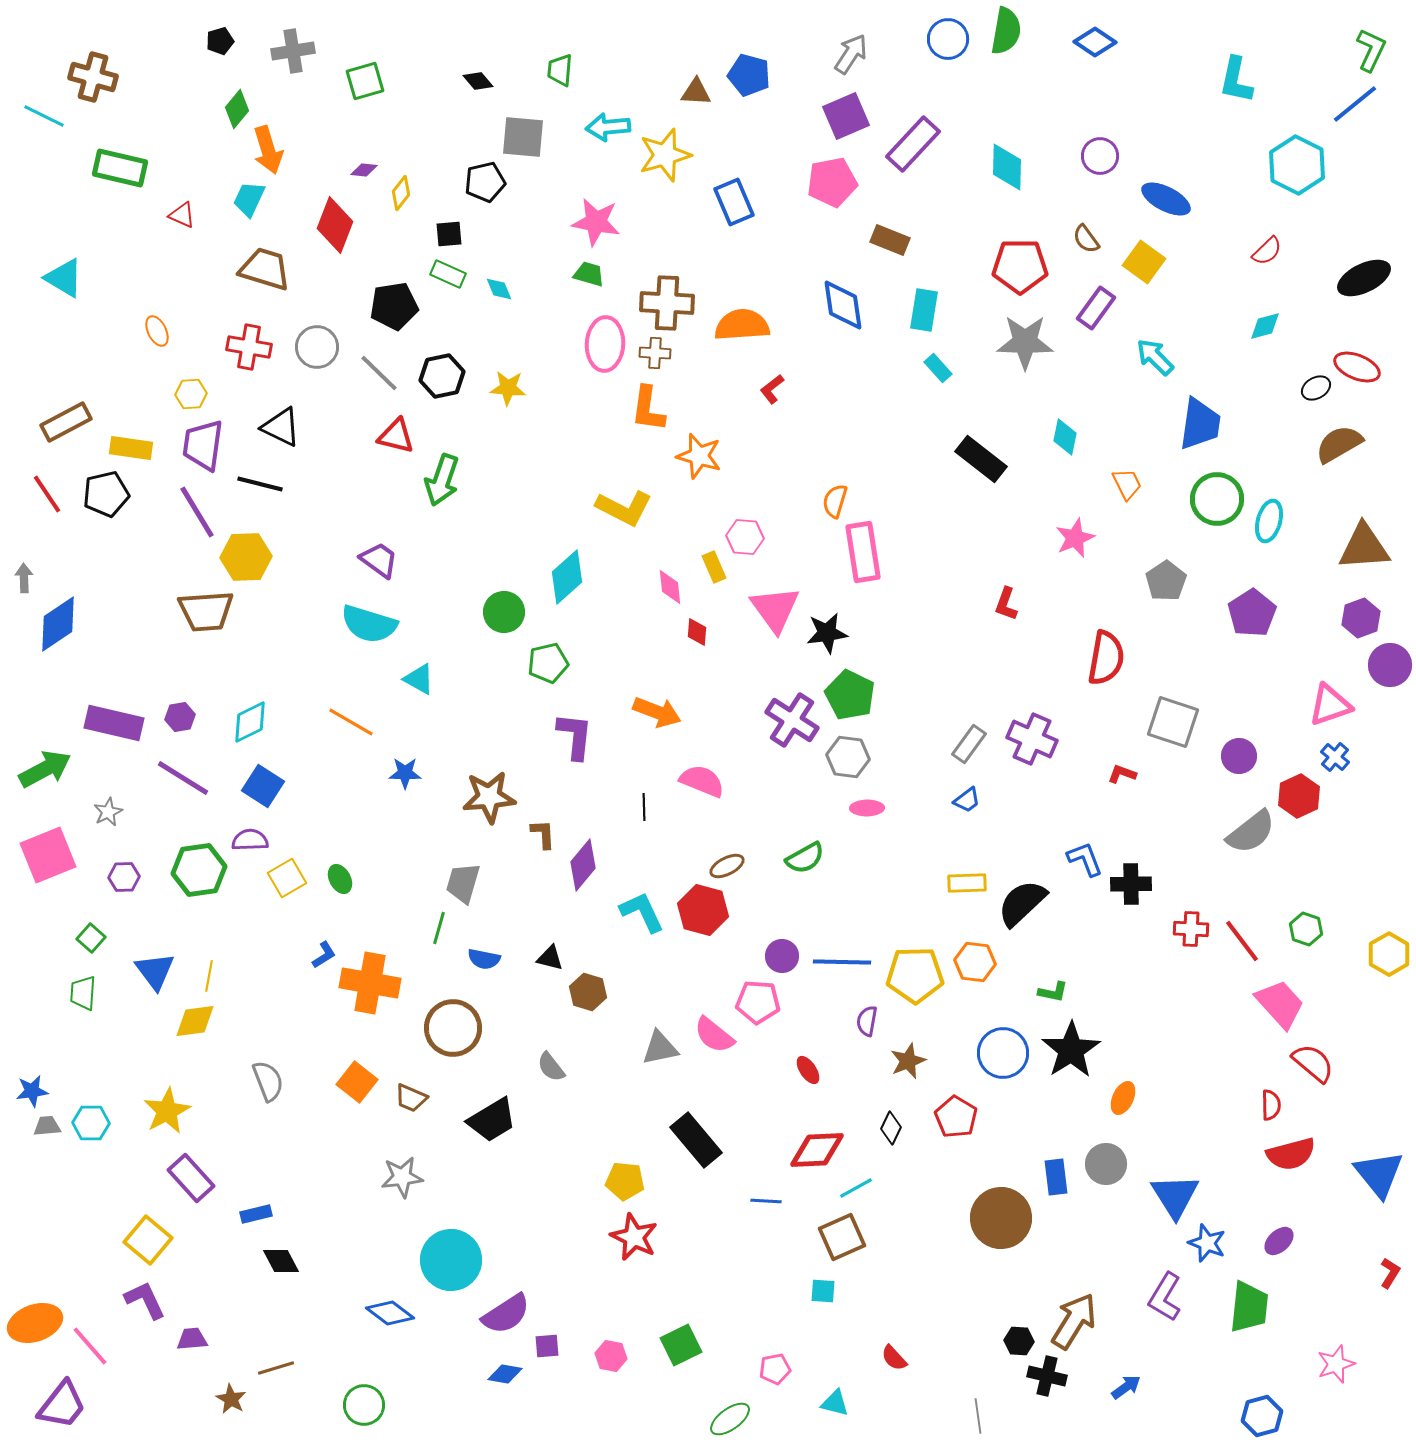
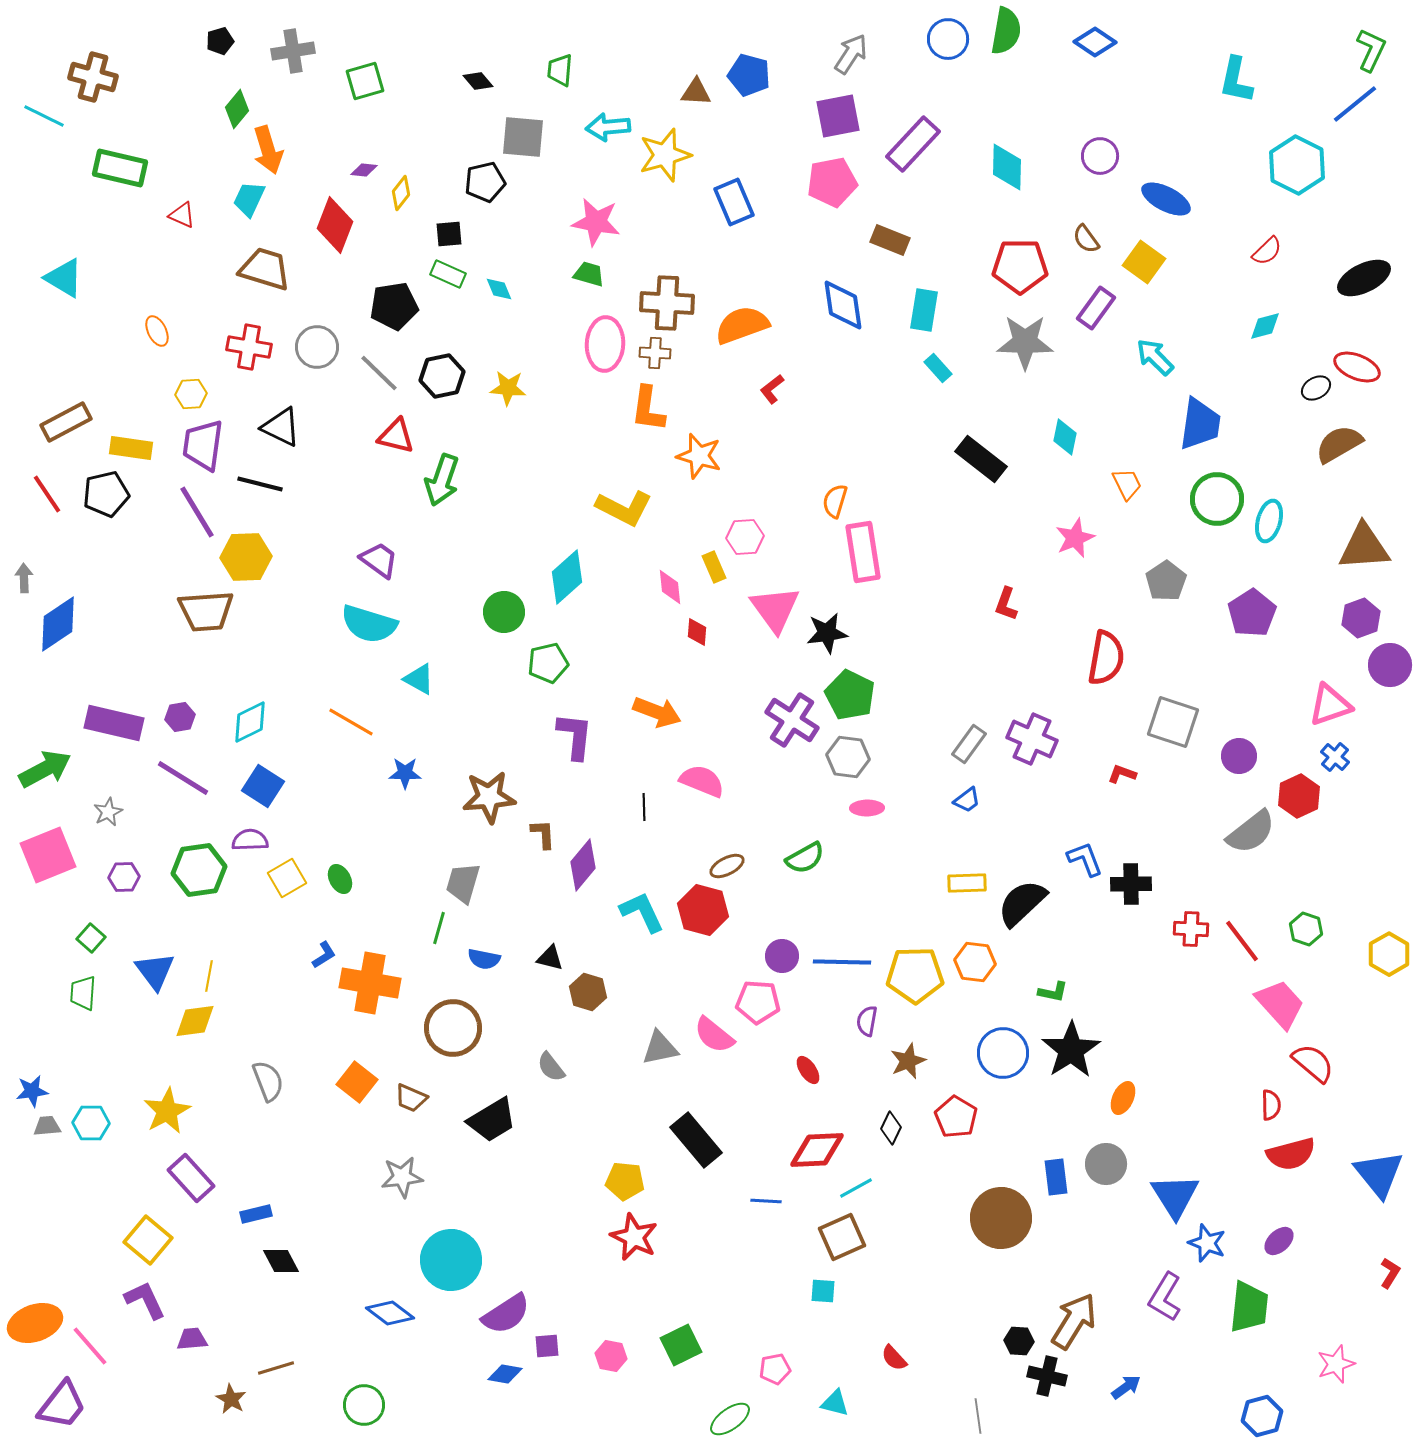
purple square at (846, 116): moved 8 px left; rotated 12 degrees clockwise
orange semicircle at (742, 325): rotated 16 degrees counterclockwise
pink hexagon at (745, 537): rotated 9 degrees counterclockwise
